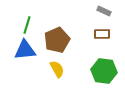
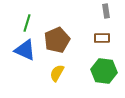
gray rectangle: moved 2 px right; rotated 56 degrees clockwise
green line: moved 2 px up
brown rectangle: moved 4 px down
blue triangle: rotated 30 degrees clockwise
yellow semicircle: moved 4 px down; rotated 120 degrees counterclockwise
